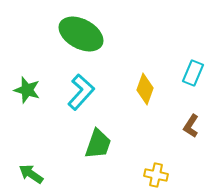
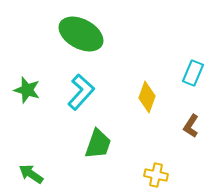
yellow diamond: moved 2 px right, 8 px down
